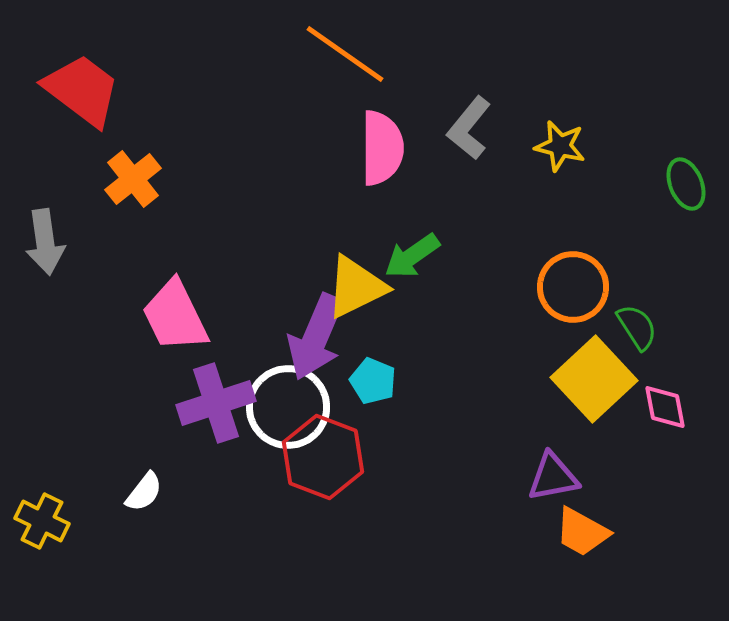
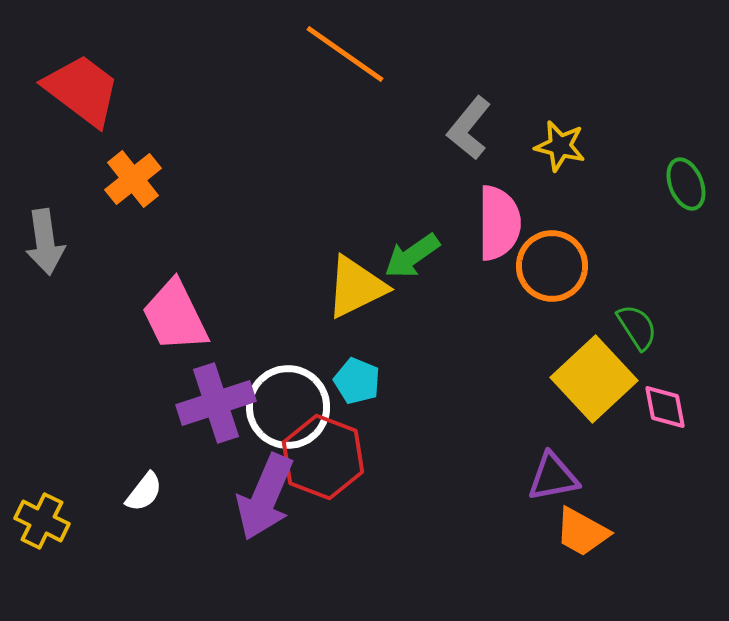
pink semicircle: moved 117 px right, 75 px down
orange circle: moved 21 px left, 21 px up
purple arrow: moved 51 px left, 160 px down
cyan pentagon: moved 16 px left
